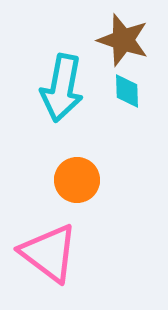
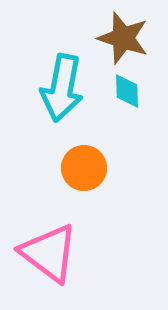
brown star: moved 2 px up
orange circle: moved 7 px right, 12 px up
